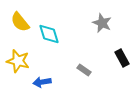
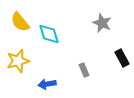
yellow star: rotated 30 degrees counterclockwise
gray rectangle: rotated 32 degrees clockwise
blue arrow: moved 5 px right, 2 px down
